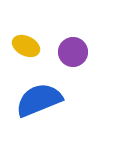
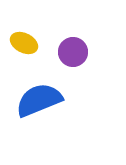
yellow ellipse: moved 2 px left, 3 px up
